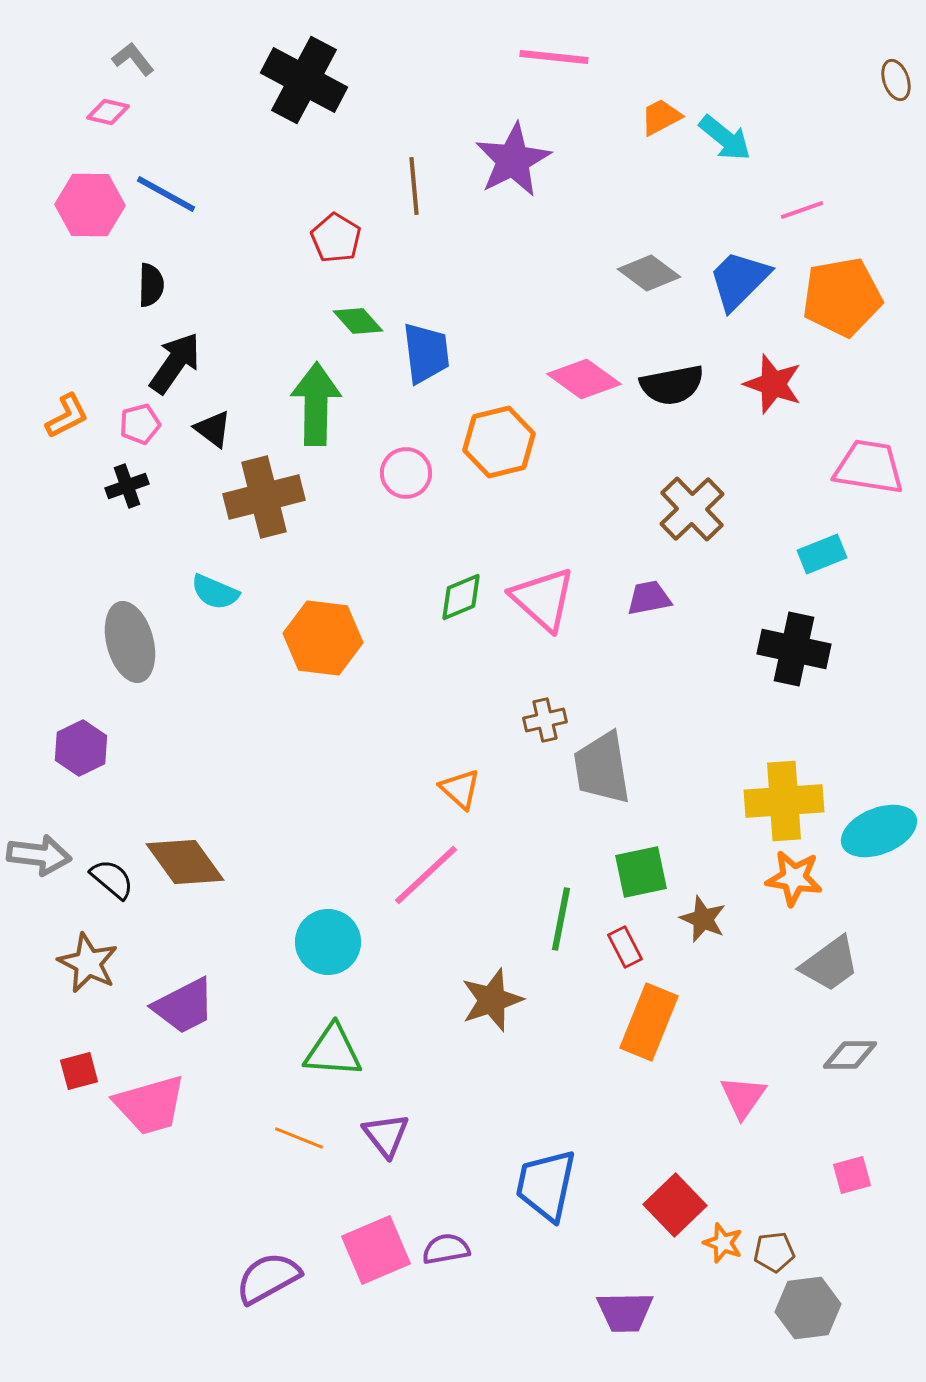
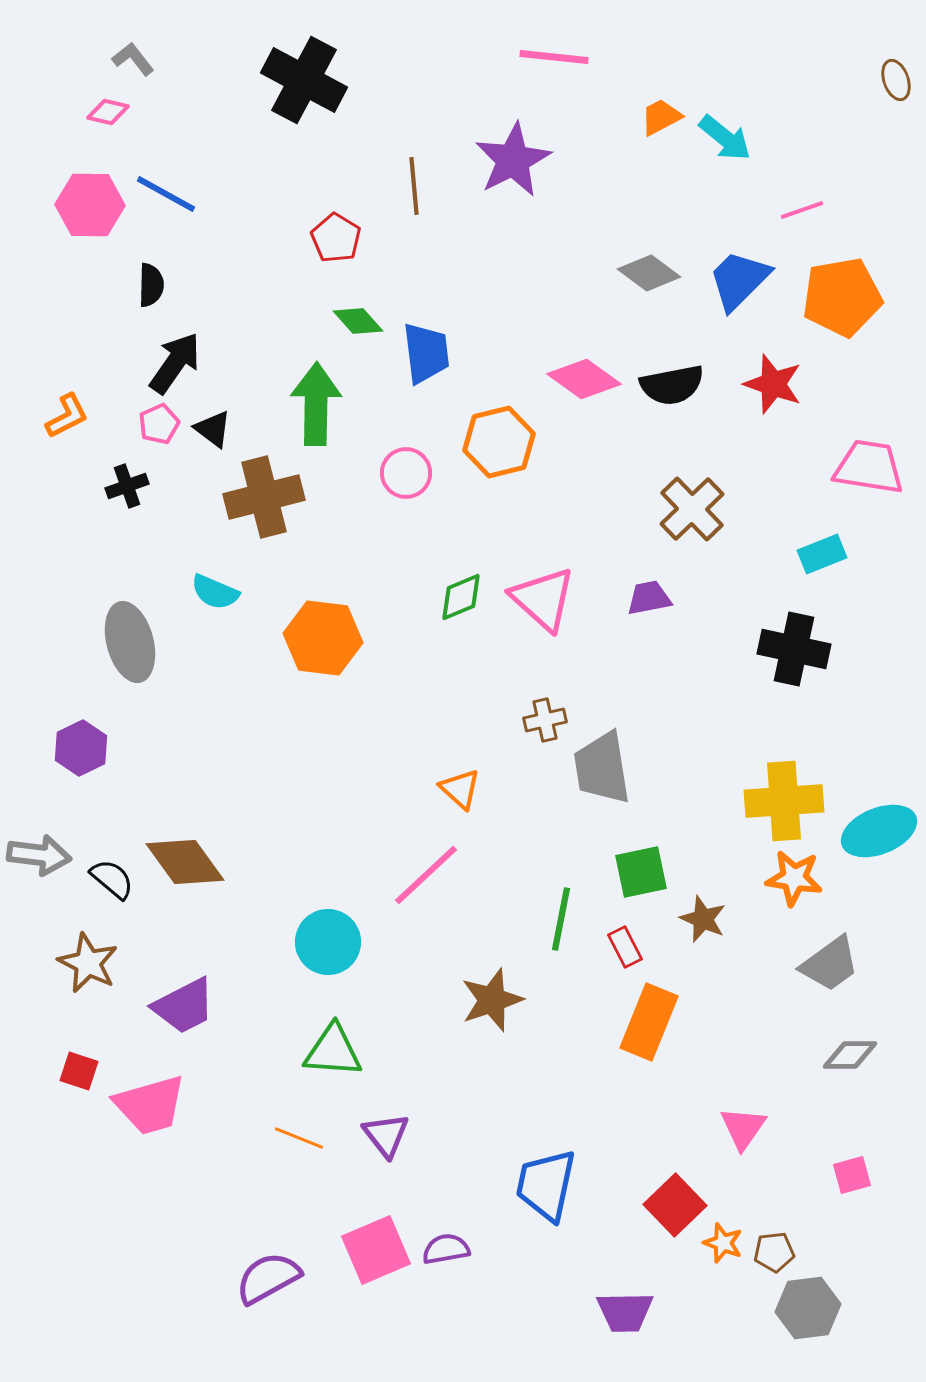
pink pentagon at (140, 424): moved 19 px right; rotated 9 degrees counterclockwise
red square at (79, 1071): rotated 33 degrees clockwise
pink triangle at (743, 1097): moved 31 px down
